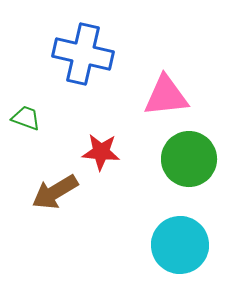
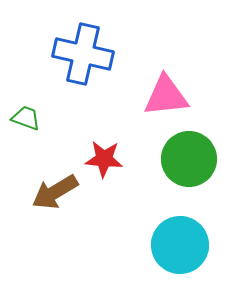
red star: moved 3 px right, 7 px down
